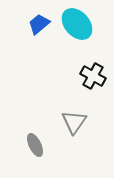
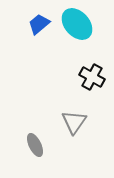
black cross: moved 1 px left, 1 px down
